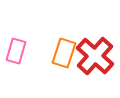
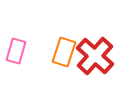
orange rectangle: moved 1 px up
